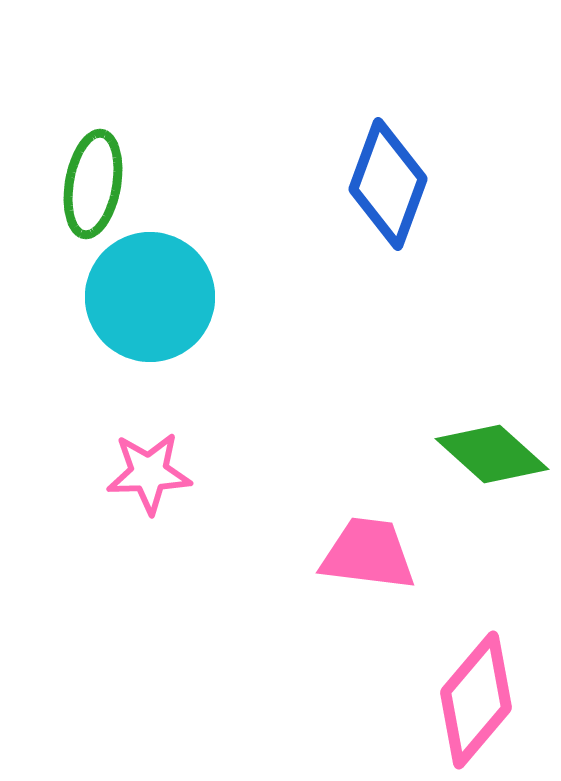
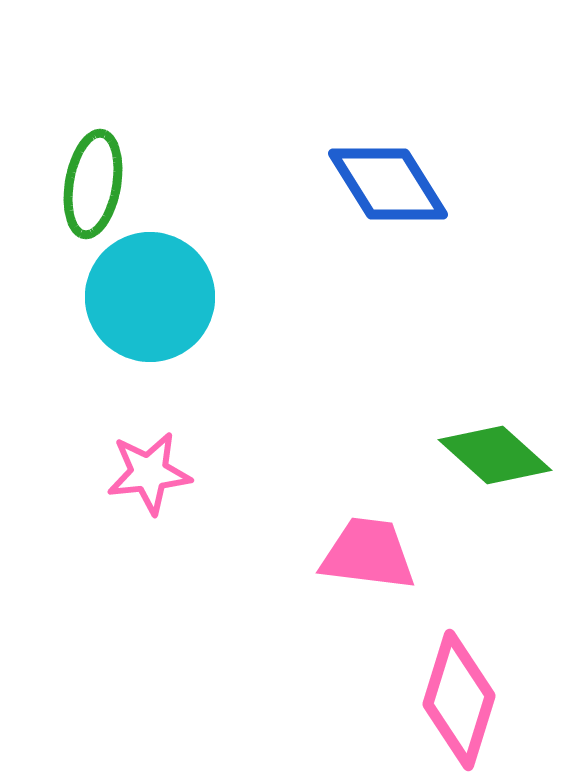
blue diamond: rotated 52 degrees counterclockwise
green diamond: moved 3 px right, 1 px down
pink star: rotated 4 degrees counterclockwise
pink diamond: moved 17 px left; rotated 23 degrees counterclockwise
